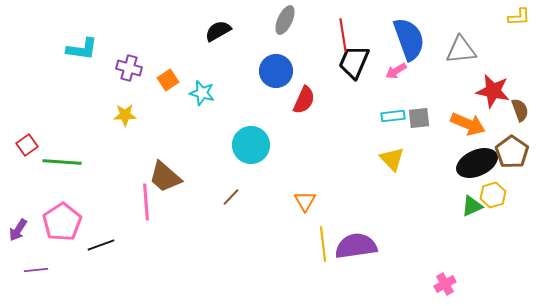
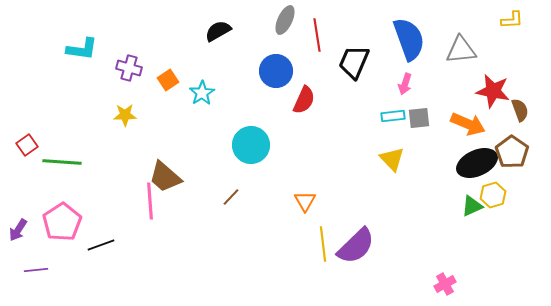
yellow L-shape: moved 7 px left, 3 px down
red line: moved 26 px left
pink arrow: moved 9 px right, 13 px down; rotated 40 degrees counterclockwise
cyan star: rotated 25 degrees clockwise
pink line: moved 4 px right, 1 px up
purple semicircle: rotated 144 degrees clockwise
